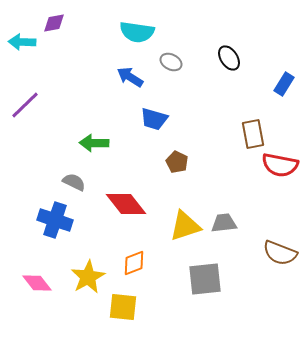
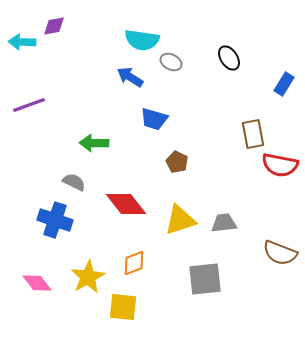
purple diamond: moved 3 px down
cyan semicircle: moved 5 px right, 8 px down
purple line: moved 4 px right; rotated 24 degrees clockwise
yellow triangle: moved 5 px left, 6 px up
